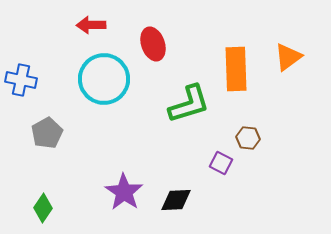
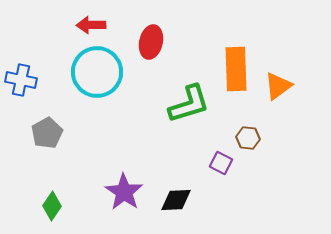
red ellipse: moved 2 px left, 2 px up; rotated 32 degrees clockwise
orange triangle: moved 10 px left, 29 px down
cyan circle: moved 7 px left, 7 px up
green diamond: moved 9 px right, 2 px up
